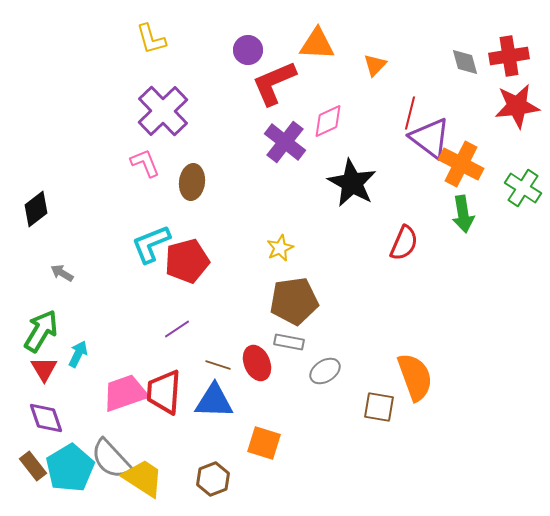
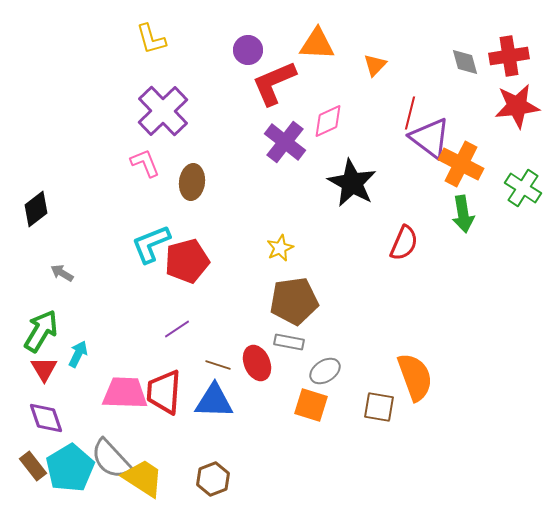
pink trapezoid at (125, 393): rotated 21 degrees clockwise
orange square at (264, 443): moved 47 px right, 38 px up
